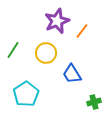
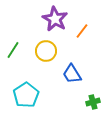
purple star: moved 2 px left, 2 px up; rotated 20 degrees counterclockwise
yellow circle: moved 2 px up
cyan pentagon: moved 1 px down
green cross: moved 1 px left
